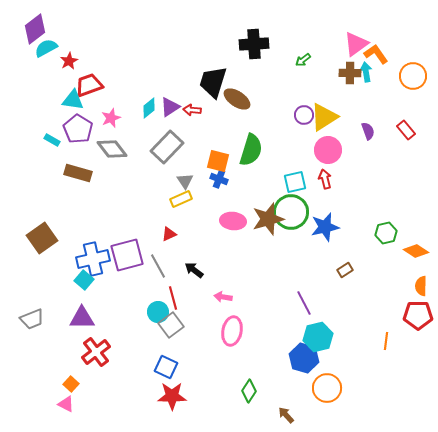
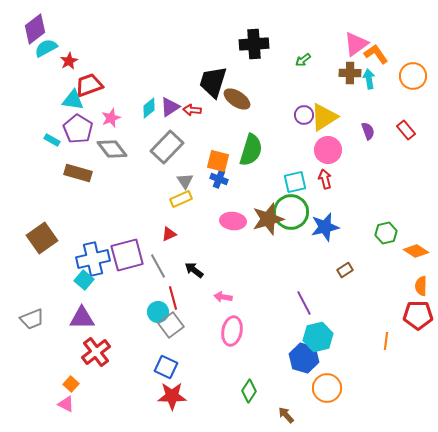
cyan arrow at (366, 72): moved 3 px right, 7 px down
